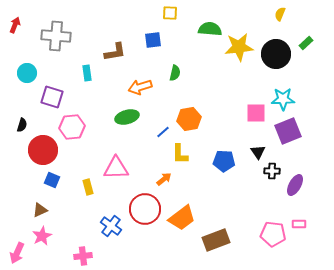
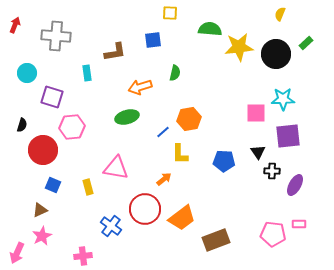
purple square at (288, 131): moved 5 px down; rotated 16 degrees clockwise
pink triangle at (116, 168): rotated 12 degrees clockwise
blue square at (52, 180): moved 1 px right, 5 px down
